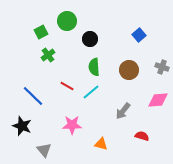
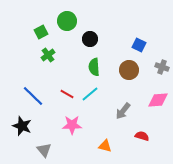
blue square: moved 10 px down; rotated 24 degrees counterclockwise
red line: moved 8 px down
cyan line: moved 1 px left, 2 px down
orange triangle: moved 4 px right, 2 px down
